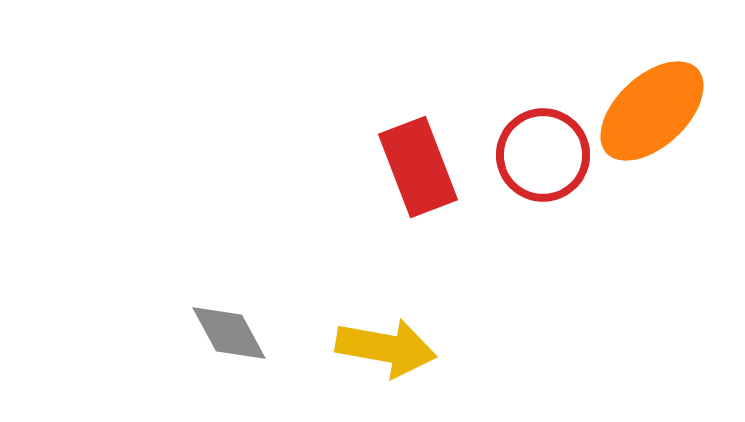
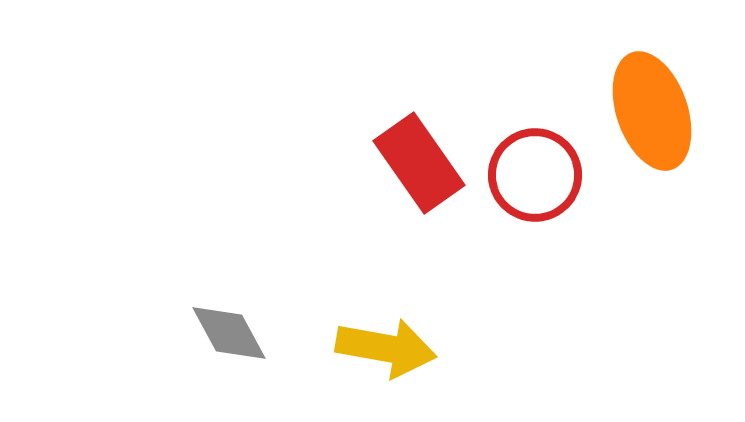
orange ellipse: rotated 66 degrees counterclockwise
red circle: moved 8 px left, 20 px down
red rectangle: moved 1 px right, 4 px up; rotated 14 degrees counterclockwise
